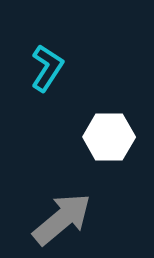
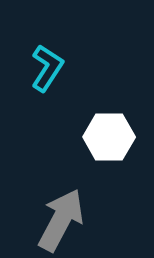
gray arrow: moved 1 px left, 1 px down; rotated 22 degrees counterclockwise
